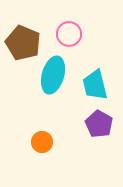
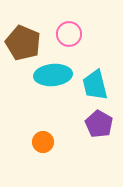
cyan ellipse: rotated 69 degrees clockwise
orange circle: moved 1 px right
